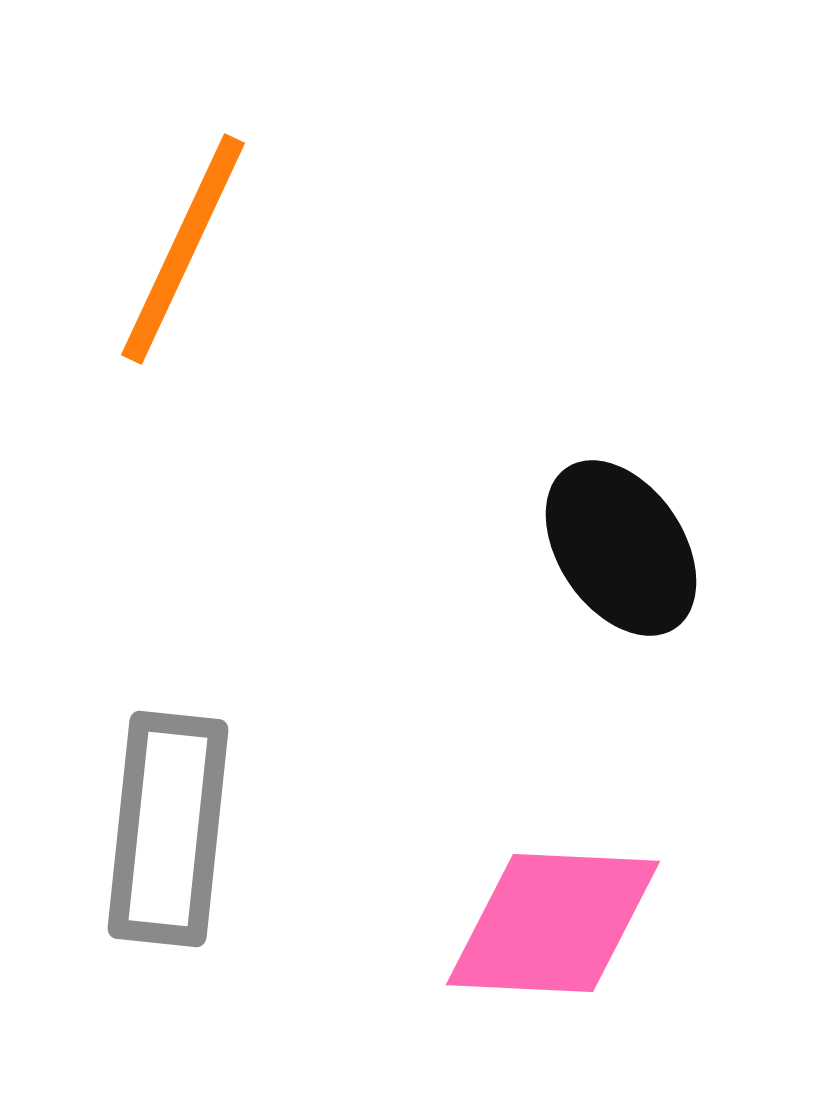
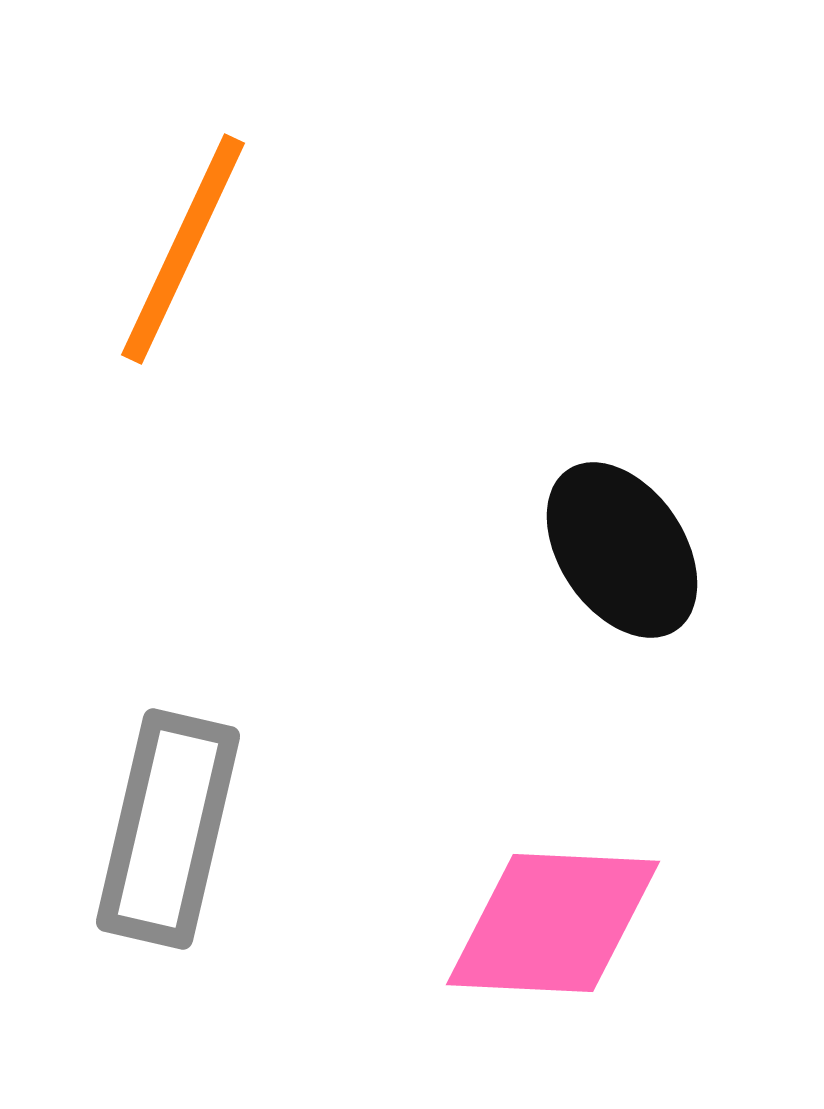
black ellipse: moved 1 px right, 2 px down
gray rectangle: rotated 7 degrees clockwise
